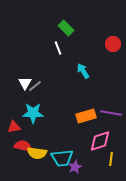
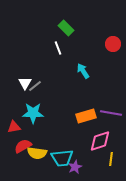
red semicircle: rotated 42 degrees counterclockwise
